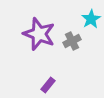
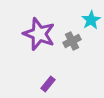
cyan star: moved 1 px down
purple rectangle: moved 1 px up
